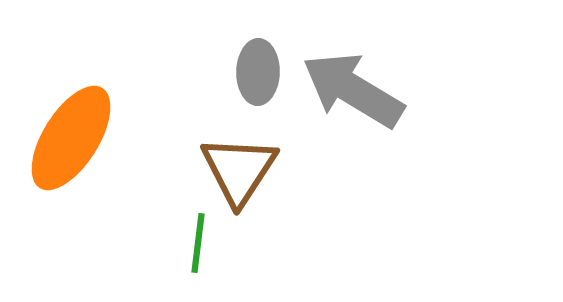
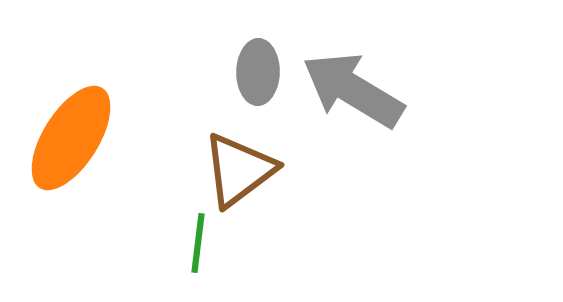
brown triangle: rotated 20 degrees clockwise
